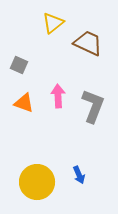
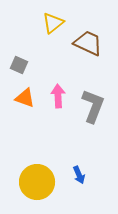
orange triangle: moved 1 px right, 5 px up
